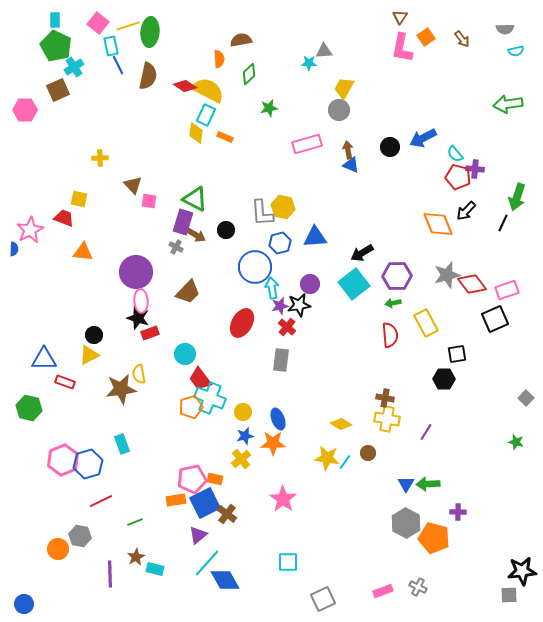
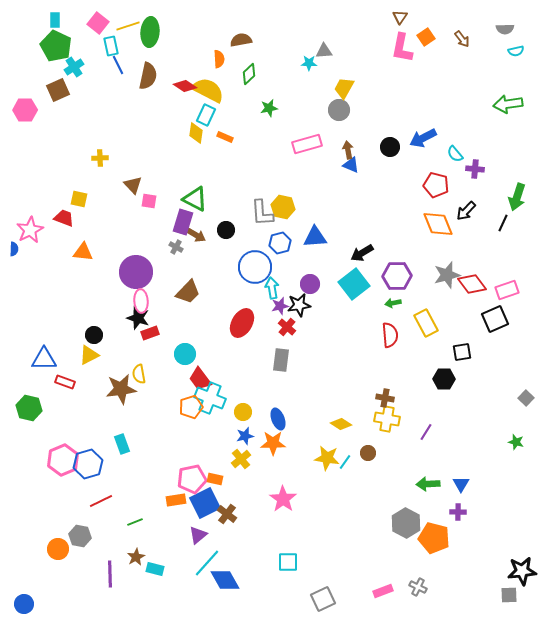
red pentagon at (458, 177): moved 22 px left, 8 px down
black square at (457, 354): moved 5 px right, 2 px up
blue triangle at (406, 484): moved 55 px right
